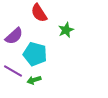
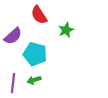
red semicircle: moved 2 px down
purple semicircle: moved 1 px left
purple line: moved 12 px down; rotated 66 degrees clockwise
